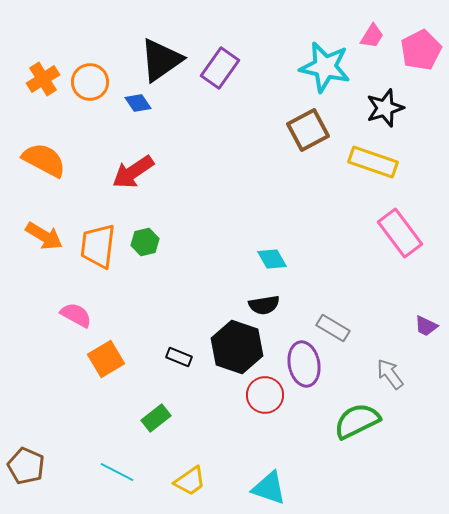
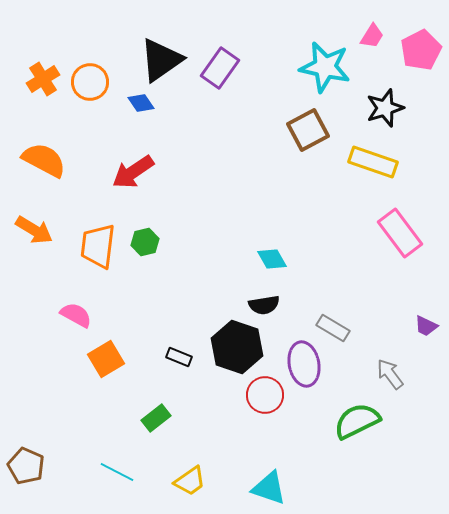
blue diamond: moved 3 px right
orange arrow: moved 10 px left, 6 px up
